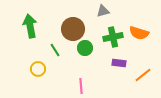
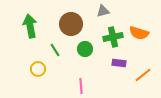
brown circle: moved 2 px left, 5 px up
green circle: moved 1 px down
